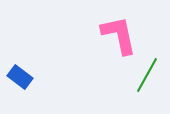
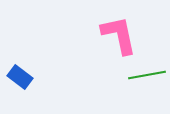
green line: rotated 51 degrees clockwise
